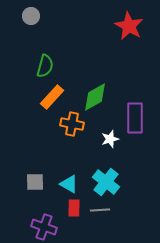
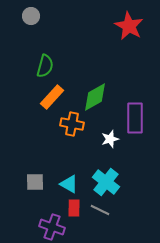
gray line: rotated 30 degrees clockwise
purple cross: moved 8 px right
